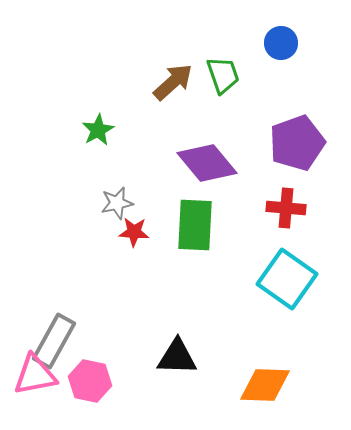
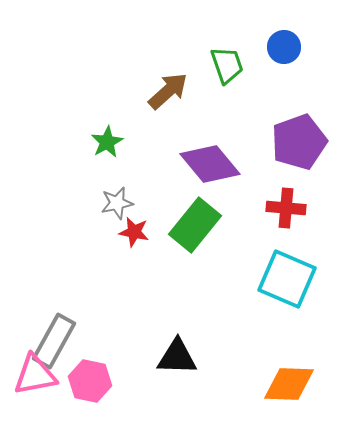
blue circle: moved 3 px right, 4 px down
green trapezoid: moved 4 px right, 10 px up
brown arrow: moved 5 px left, 9 px down
green star: moved 9 px right, 12 px down
purple pentagon: moved 2 px right, 1 px up
purple diamond: moved 3 px right, 1 px down
green rectangle: rotated 36 degrees clockwise
red star: rotated 8 degrees clockwise
cyan square: rotated 12 degrees counterclockwise
orange diamond: moved 24 px right, 1 px up
